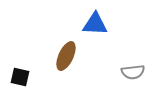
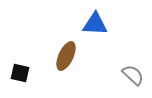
gray semicircle: moved 3 px down; rotated 130 degrees counterclockwise
black square: moved 4 px up
